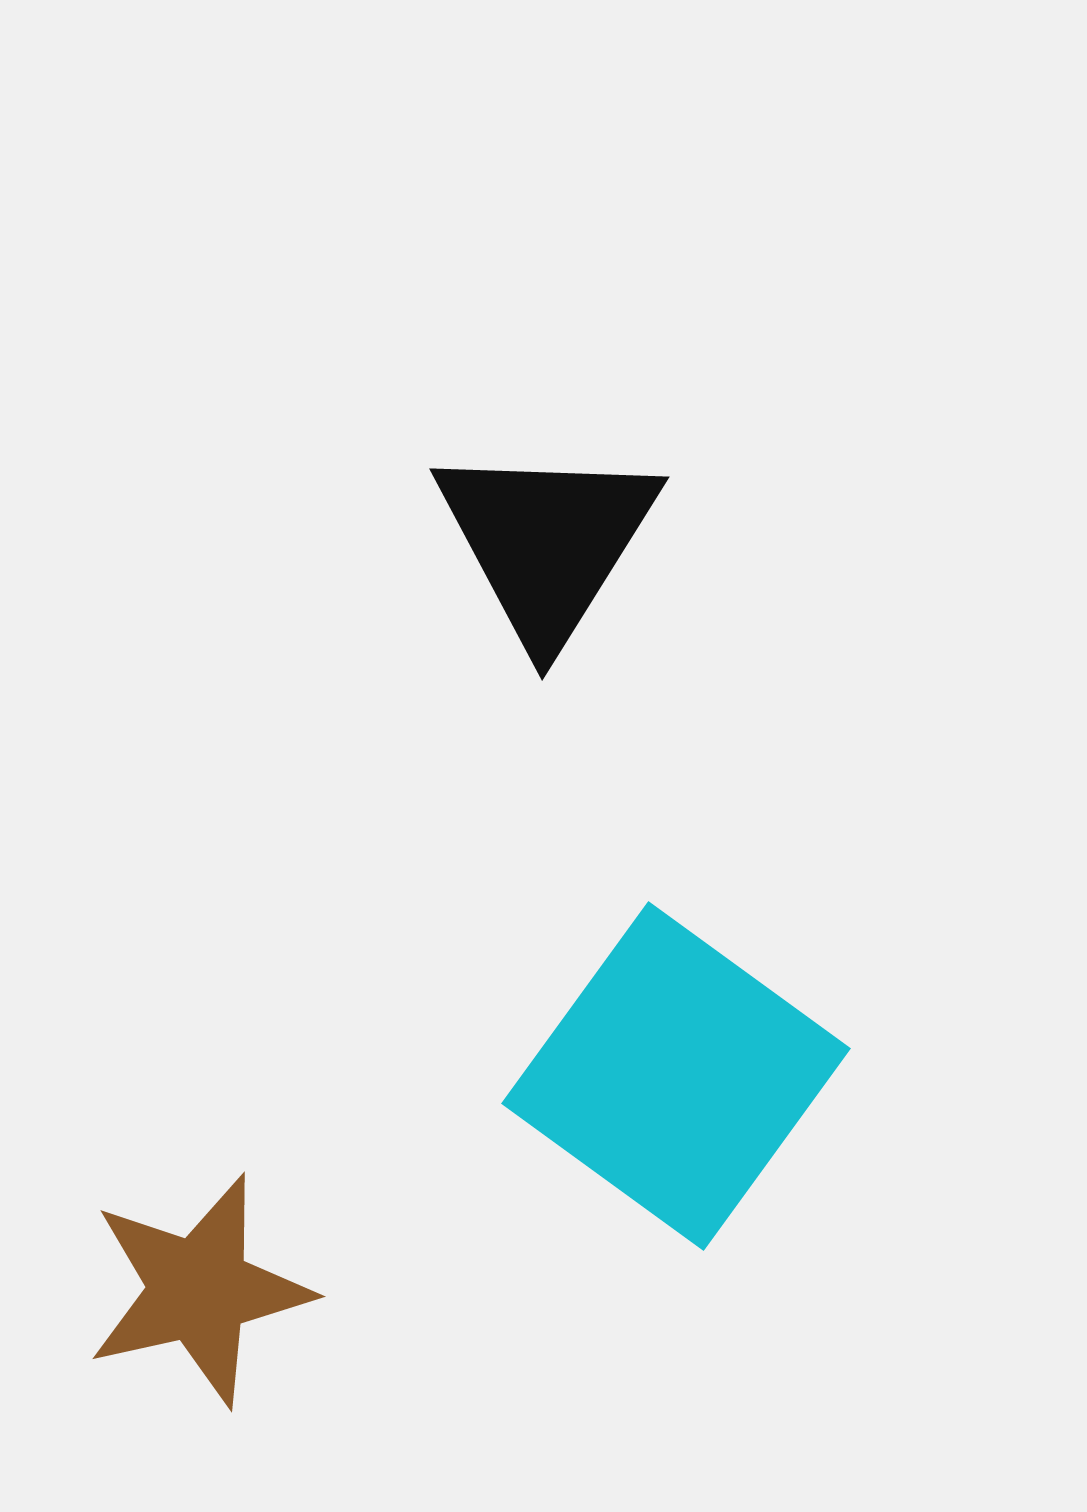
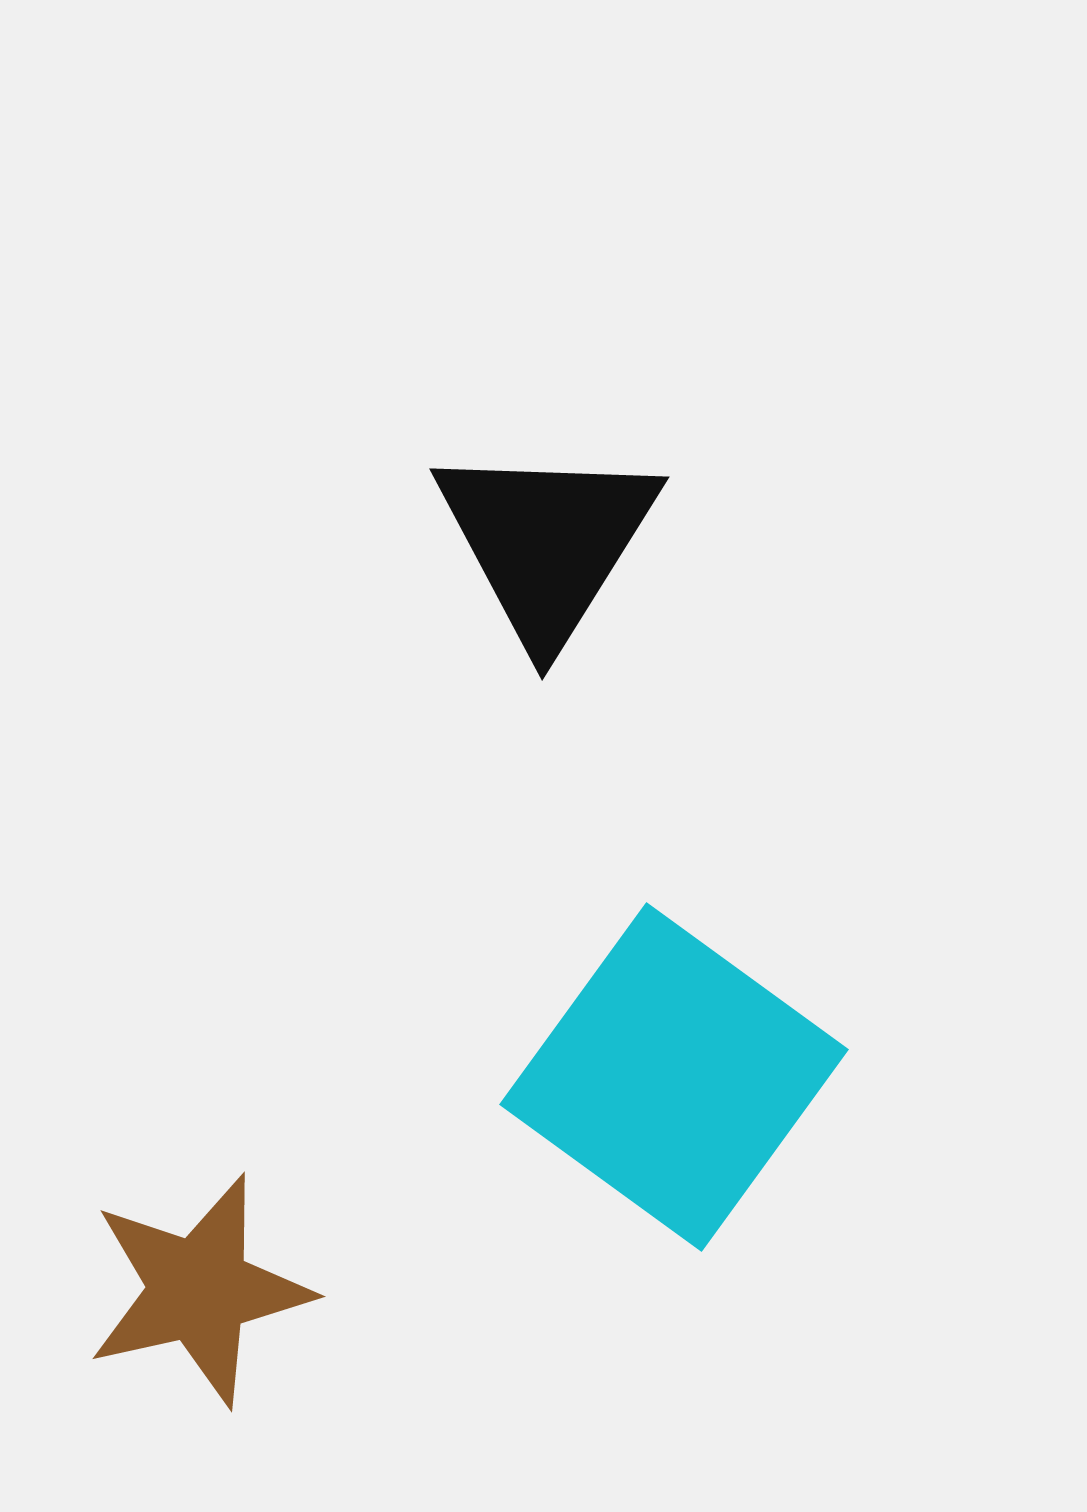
cyan square: moved 2 px left, 1 px down
